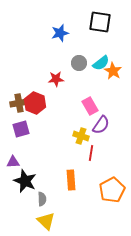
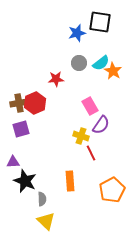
blue star: moved 17 px right
red hexagon: rotated 15 degrees clockwise
red line: rotated 35 degrees counterclockwise
orange rectangle: moved 1 px left, 1 px down
